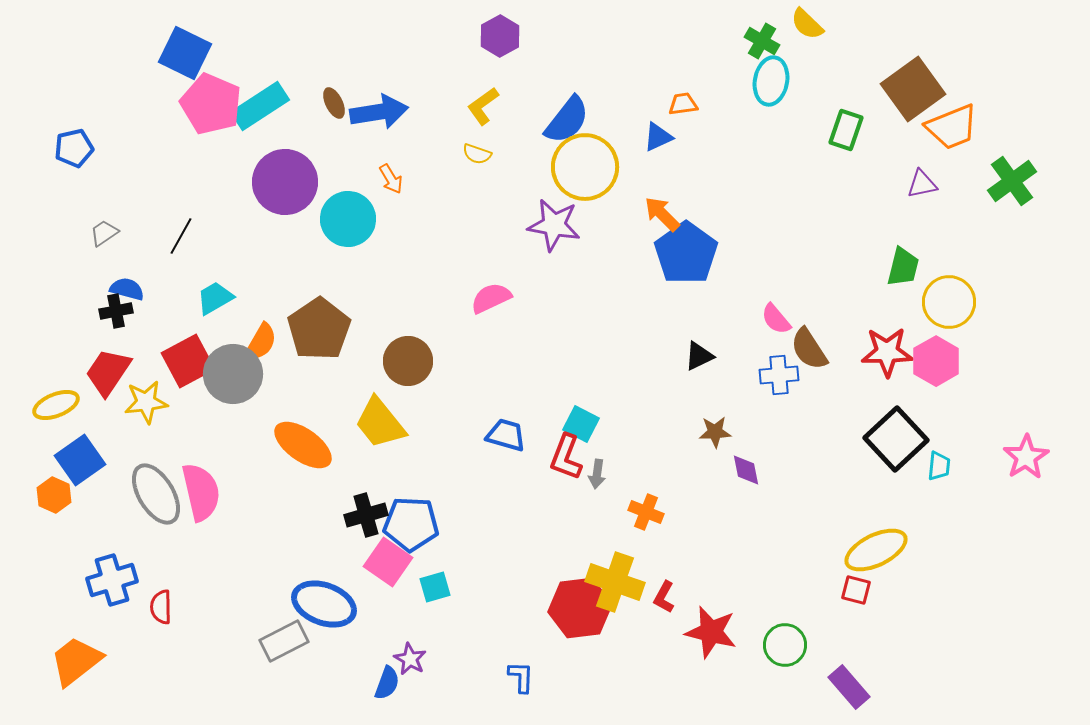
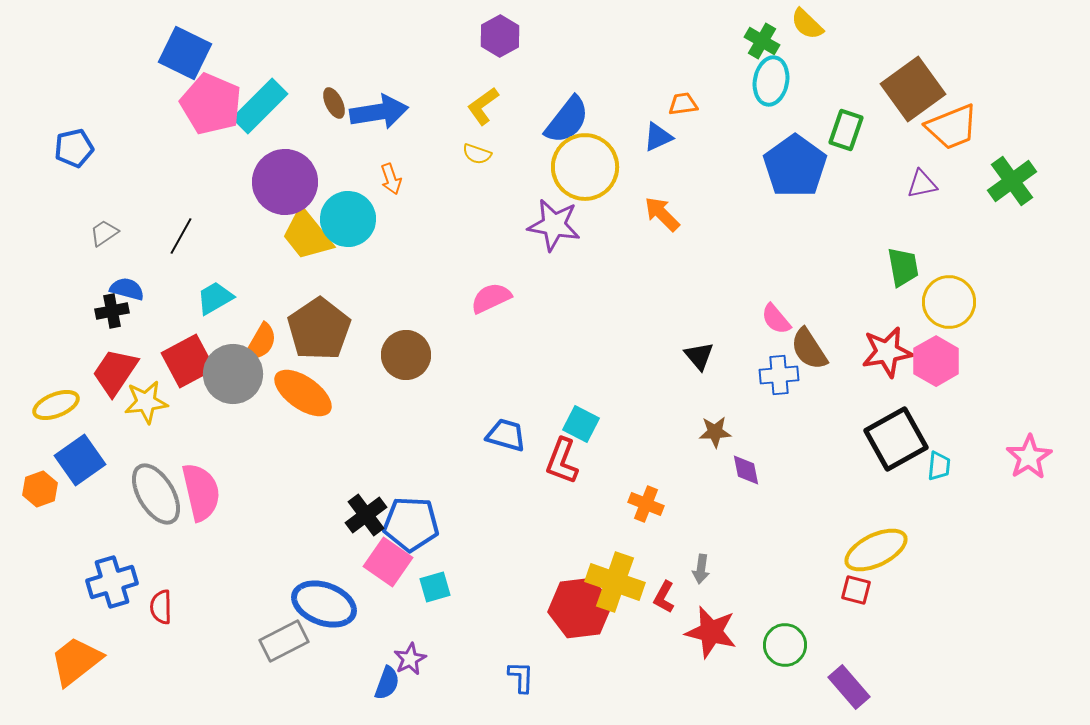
cyan rectangle at (260, 106): rotated 12 degrees counterclockwise
orange arrow at (391, 179): rotated 12 degrees clockwise
blue pentagon at (686, 253): moved 109 px right, 87 px up
green trapezoid at (903, 267): rotated 24 degrees counterclockwise
black cross at (116, 311): moved 4 px left
red star at (887, 352): rotated 9 degrees counterclockwise
black triangle at (699, 356): rotated 44 degrees counterclockwise
brown circle at (408, 361): moved 2 px left, 6 px up
red trapezoid at (108, 372): moved 7 px right
yellow trapezoid at (380, 423): moved 73 px left, 188 px up
black square at (896, 439): rotated 14 degrees clockwise
orange ellipse at (303, 445): moved 52 px up
red L-shape at (566, 457): moved 4 px left, 4 px down
pink star at (1026, 457): moved 3 px right
gray arrow at (597, 474): moved 104 px right, 95 px down
orange hexagon at (54, 495): moved 14 px left, 6 px up; rotated 16 degrees clockwise
orange cross at (646, 512): moved 8 px up
black cross at (366, 515): rotated 21 degrees counterclockwise
blue cross at (112, 580): moved 2 px down
purple star at (410, 659): rotated 16 degrees clockwise
